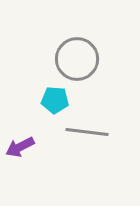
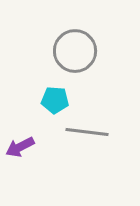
gray circle: moved 2 px left, 8 px up
